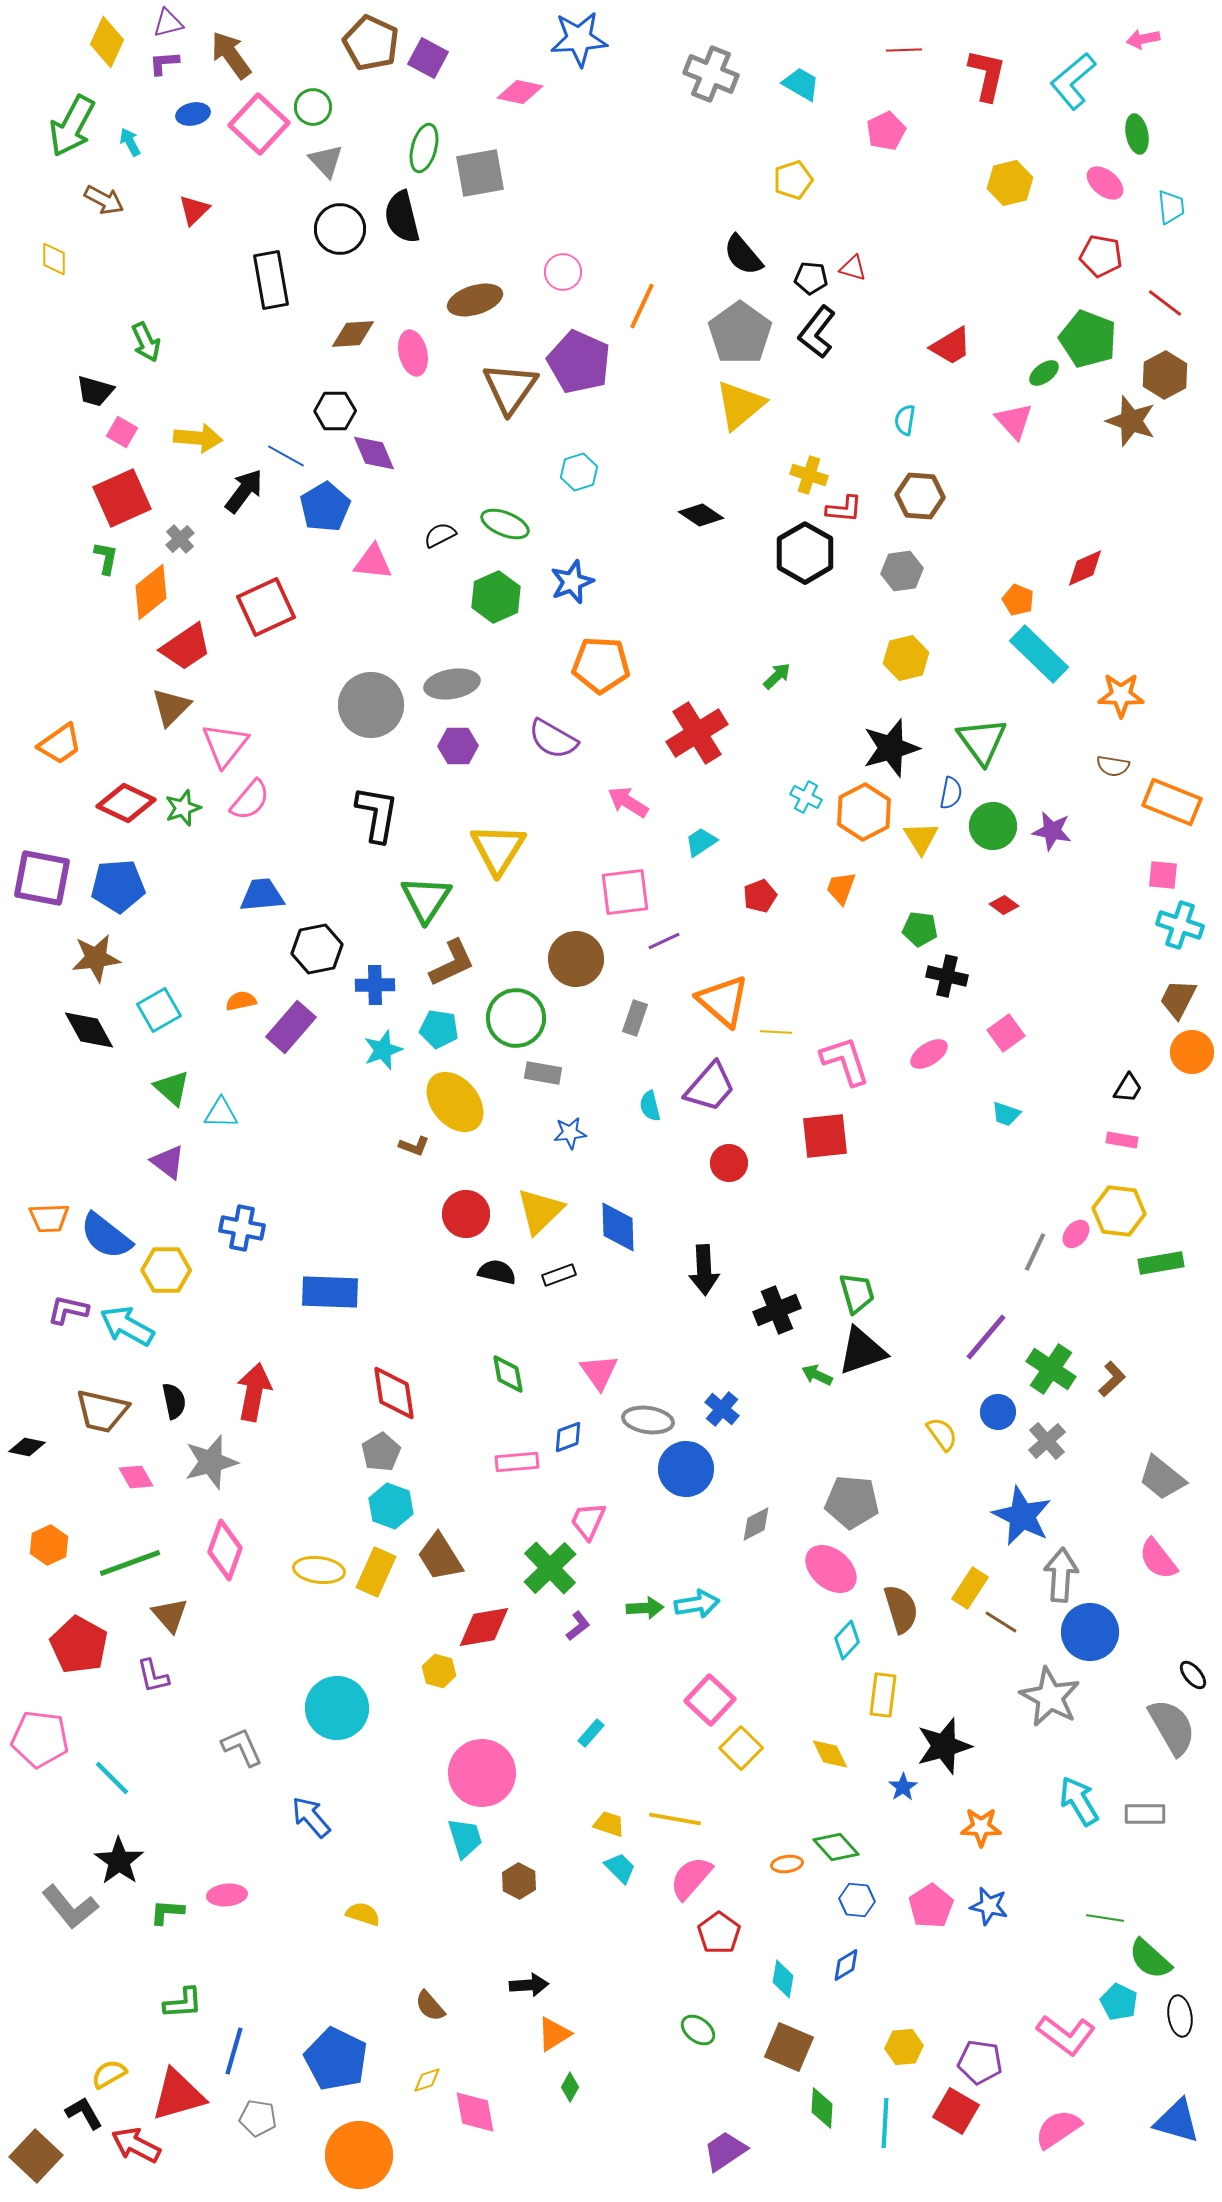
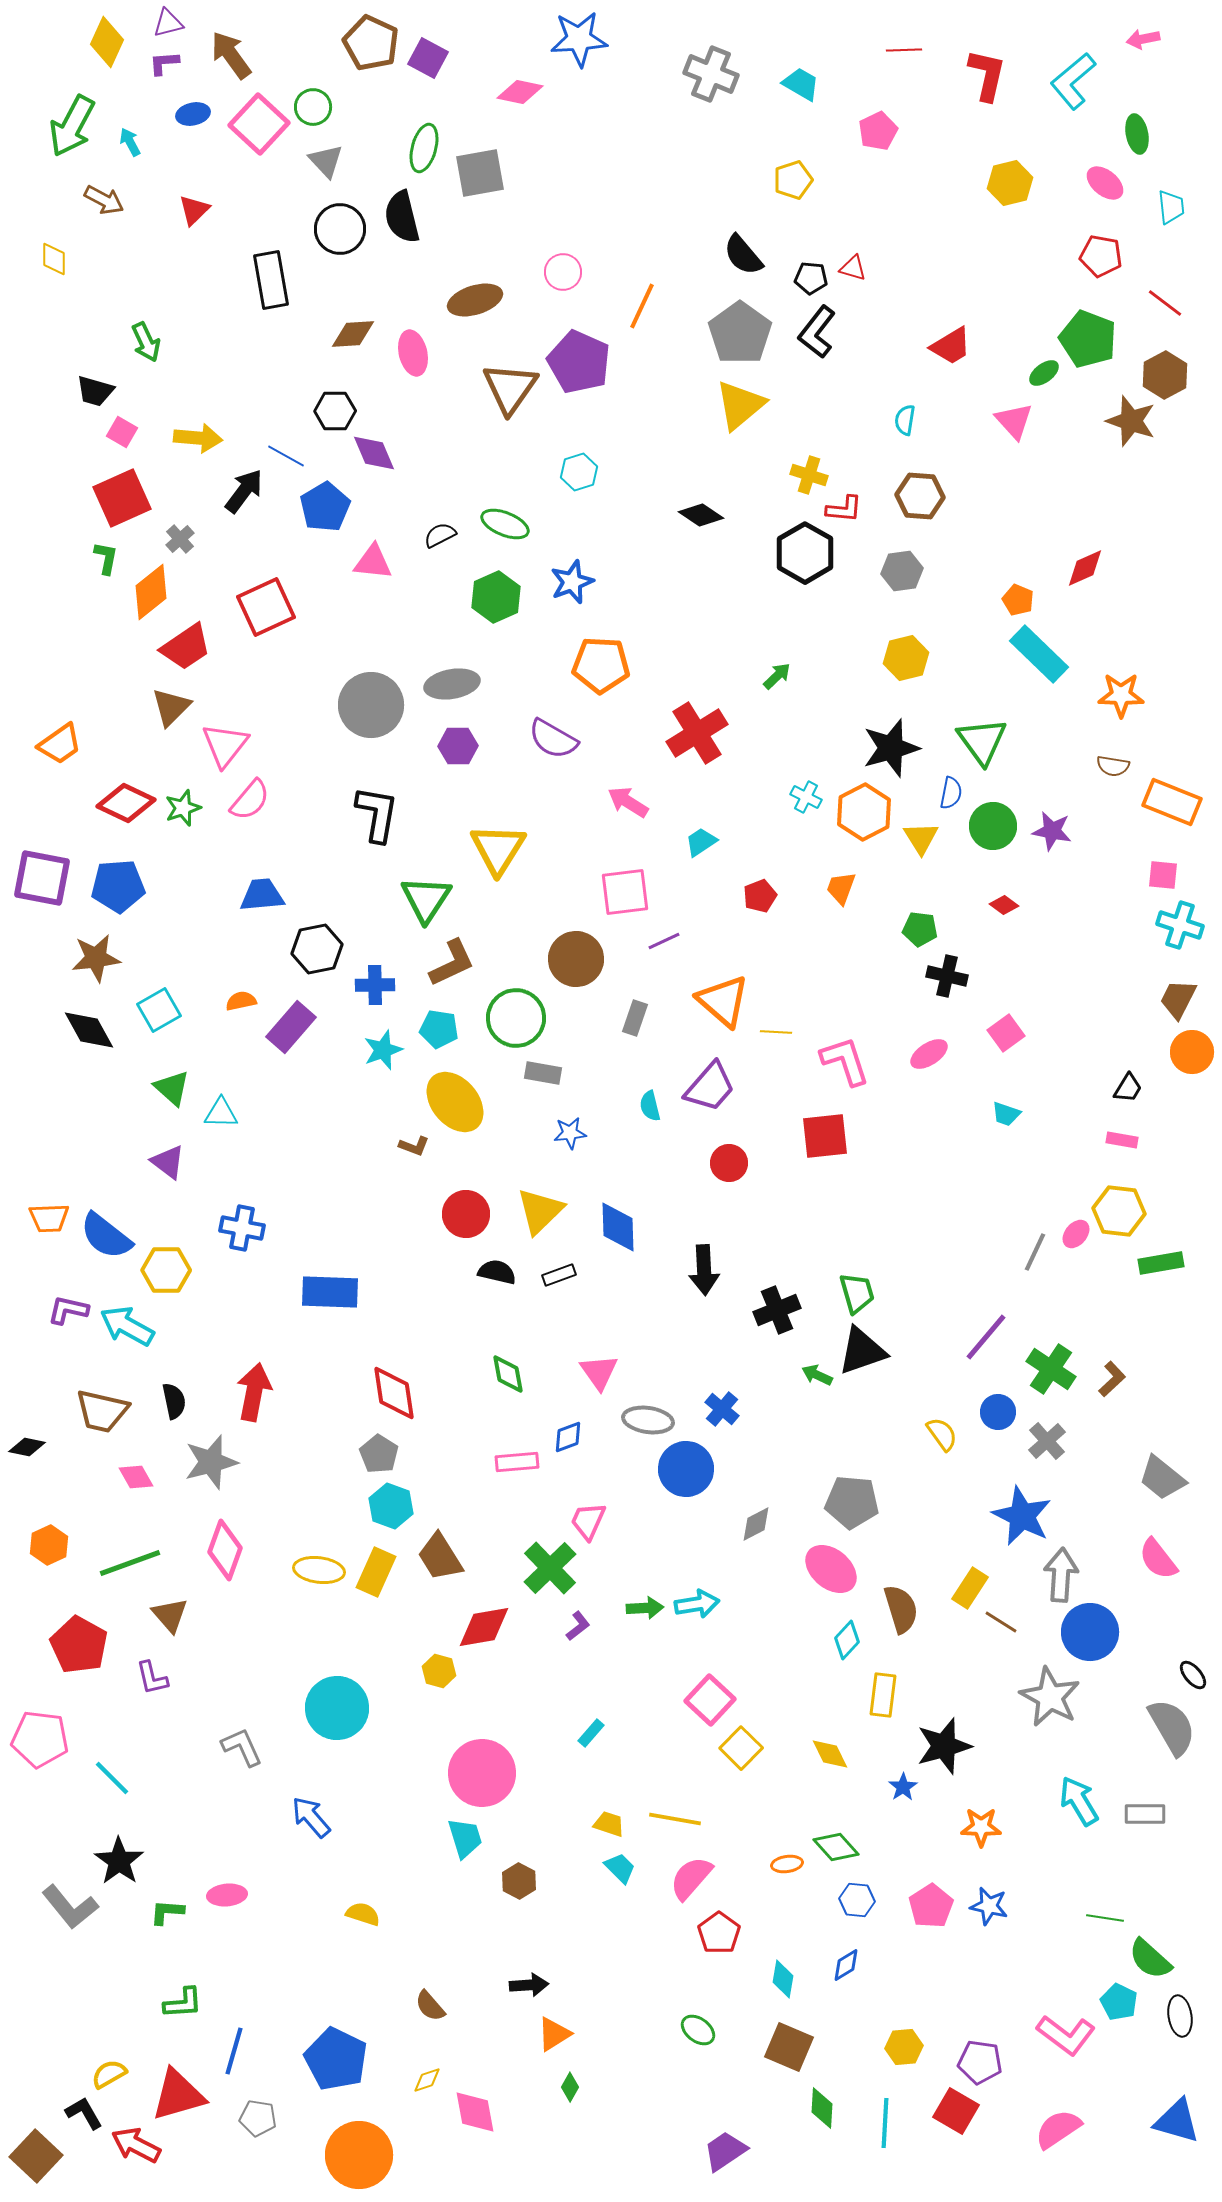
pink pentagon at (886, 131): moved 8 px left
gray pentagon at (381, 1452): moved 2 px left, 2 px down; rotated 9 degrees counterclockwise
purple L-shape at (153, 1676): moved 1 px left, 2 px down
